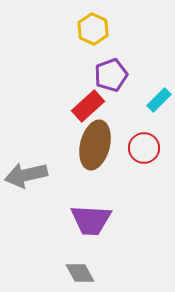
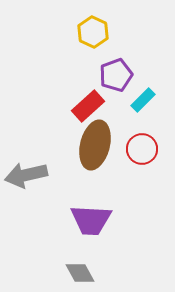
yellow hexagon: moved 3 px down
purple pentagon: moved 5 px right
cyan rectangle: moved 16 px left
red circle: moved 2 px left, 1 px down
